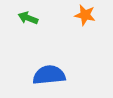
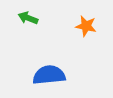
orange star: moved 1 px right, 11 px down
